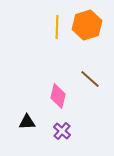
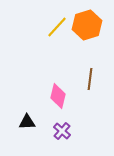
yellow line: rotated 40 degrees clockwise
brown line: rotated 55 degrees clockwise
